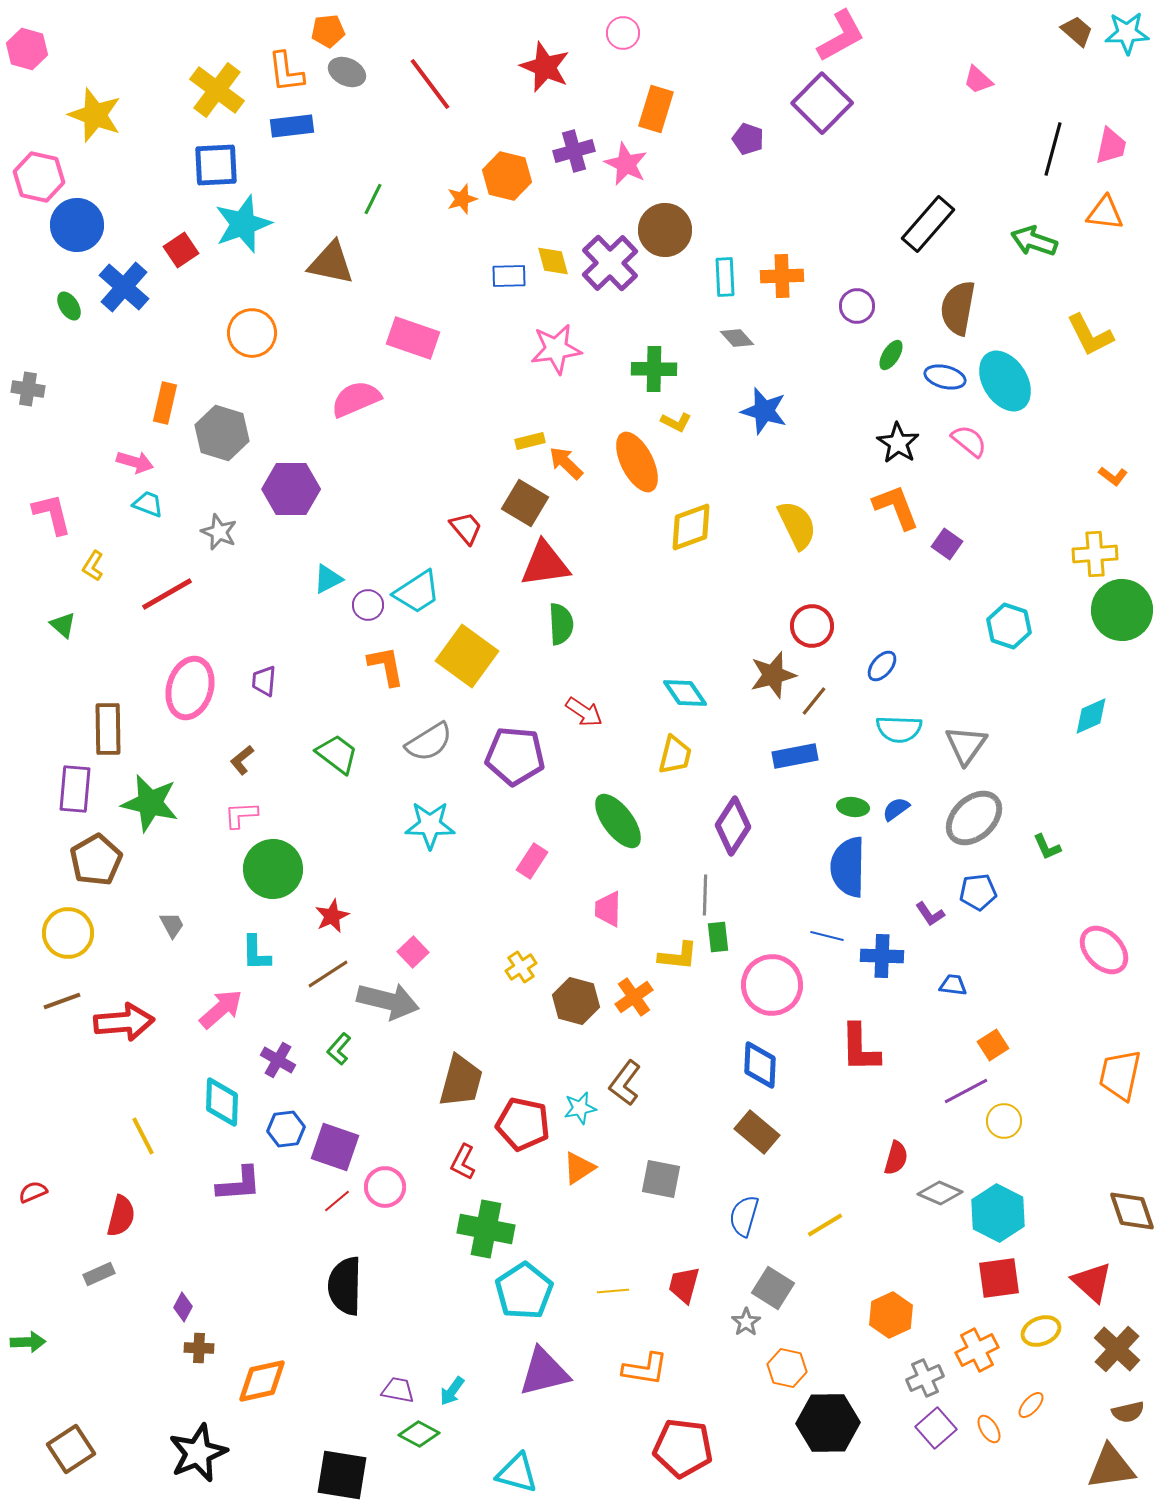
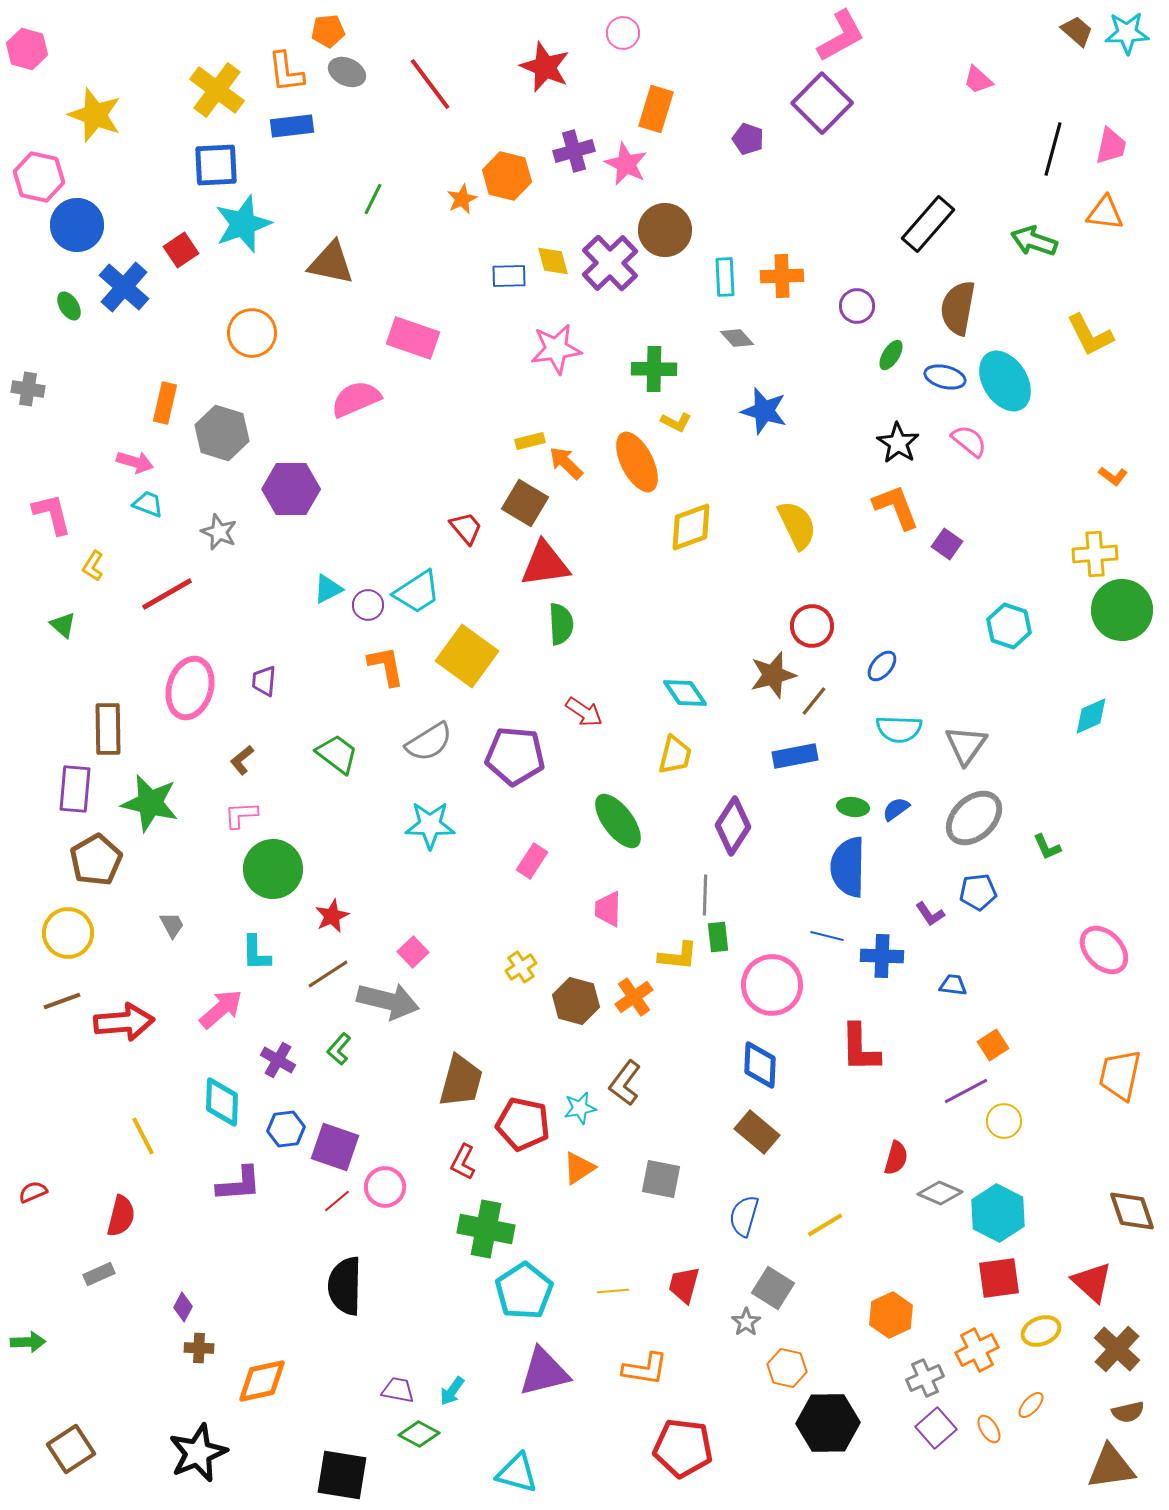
orange star at (462, 199): rotated 8 degrees counterclockwise
cyan triangle at (328, 579): moved 10 px down
